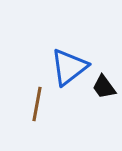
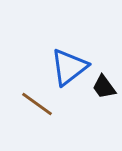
brown line: rotated 64 degrees counterclockwise
